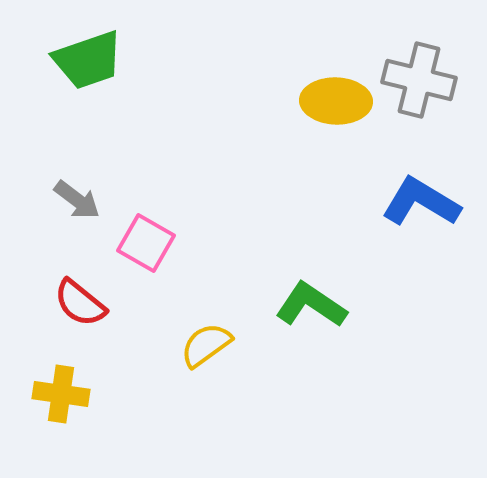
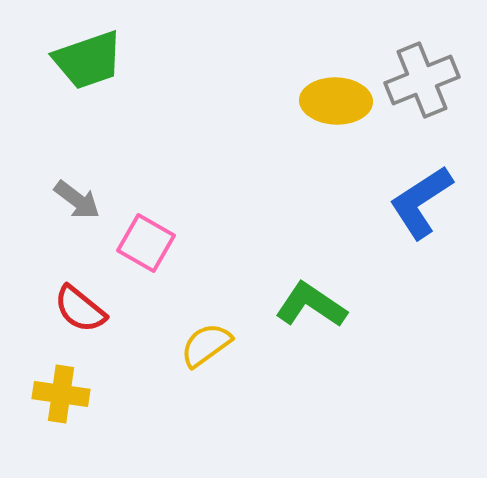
gray cross: moved 3 px right; rotated 36 degrees counterclockwise
blue L-shape: rotated 64 degrees counterclockwise
red semicircle: moved 6 px down
